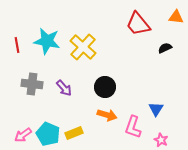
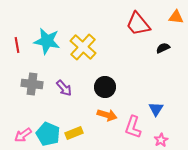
black semicircle: moved 2 px left
pink star: rotated 16 degrees clockwise
